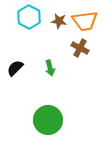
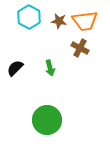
green circle: moved 1 px left
